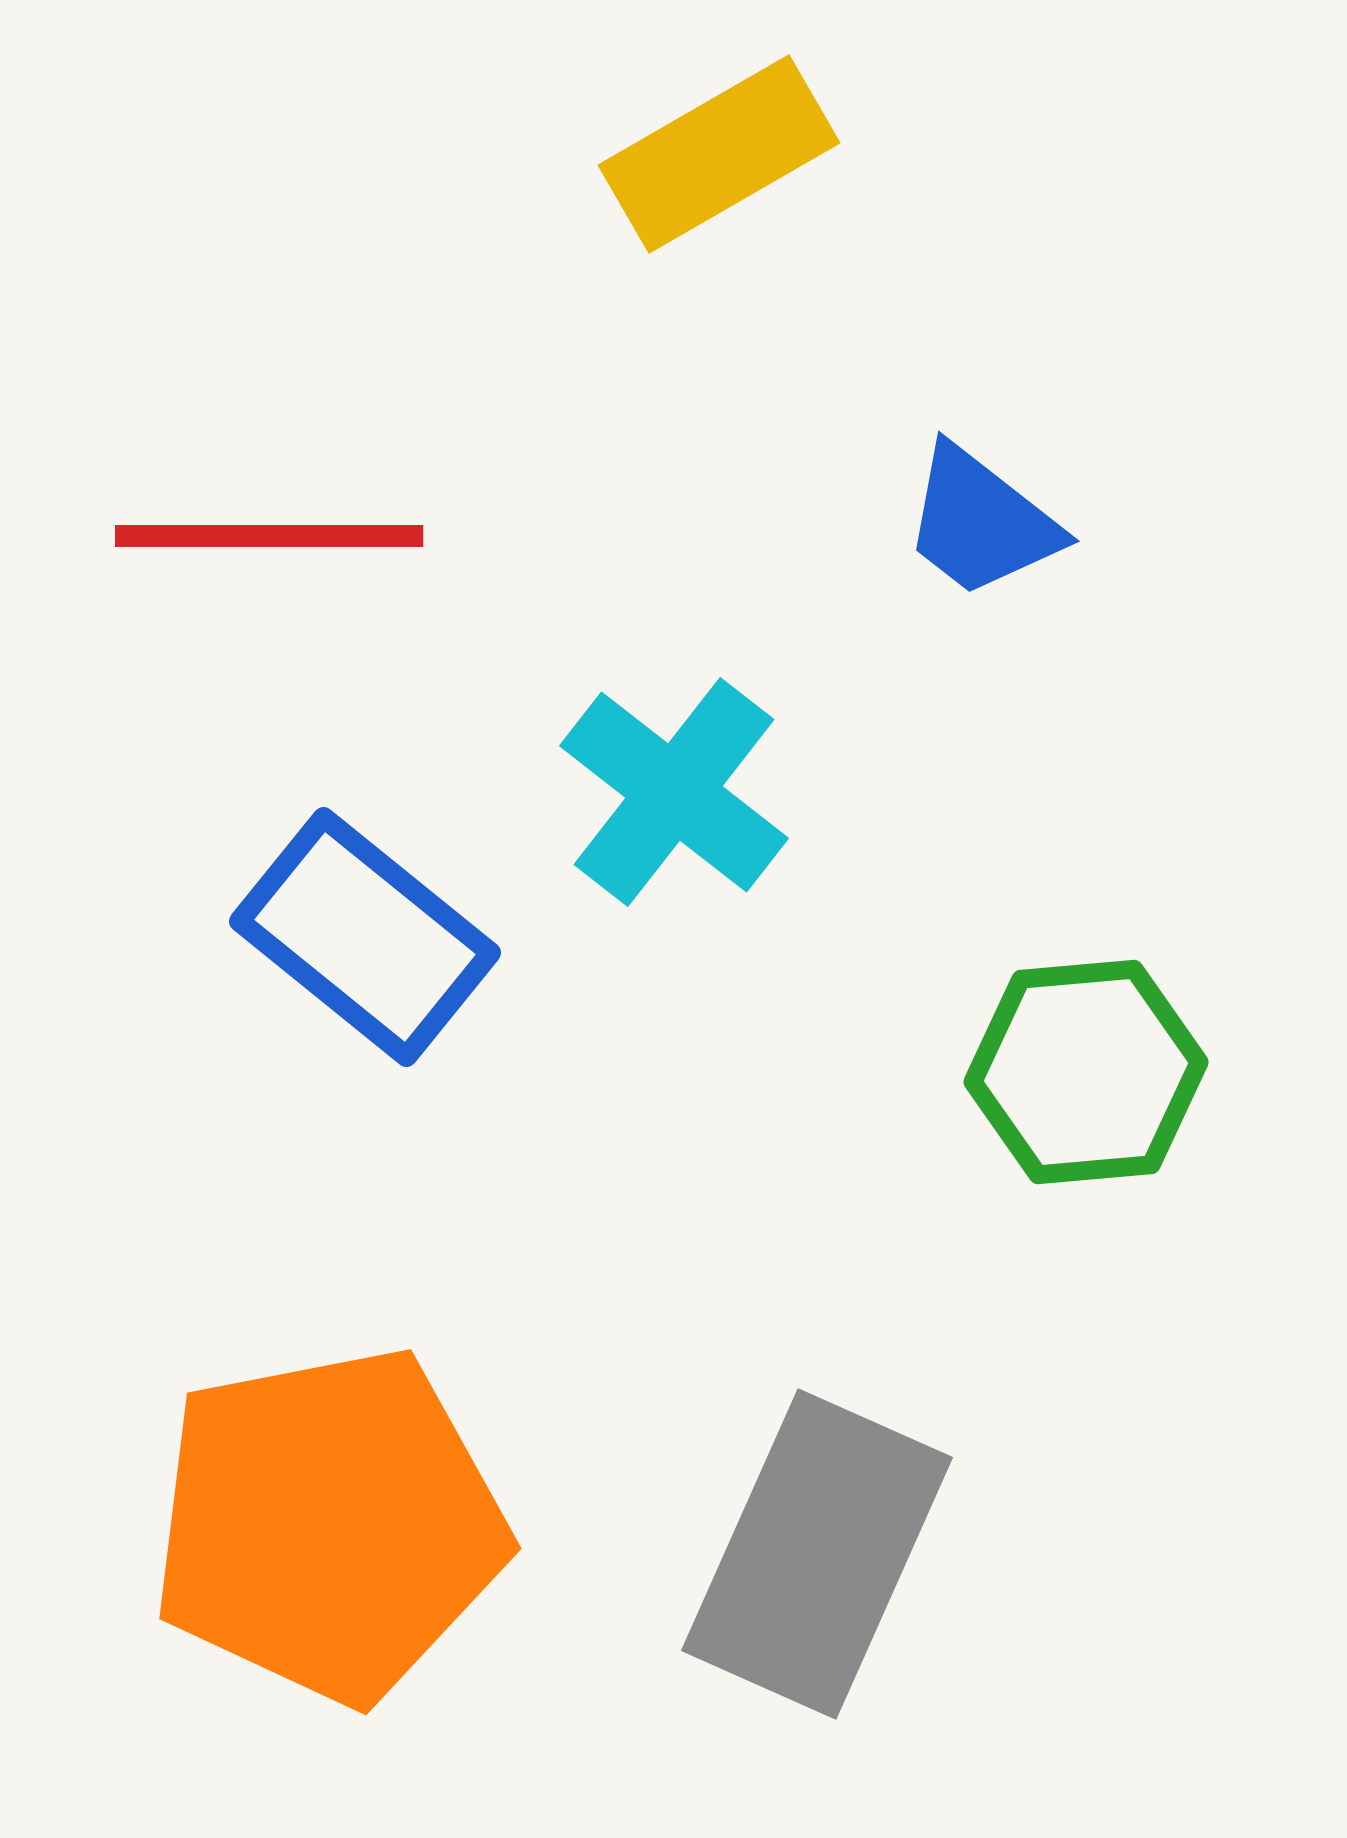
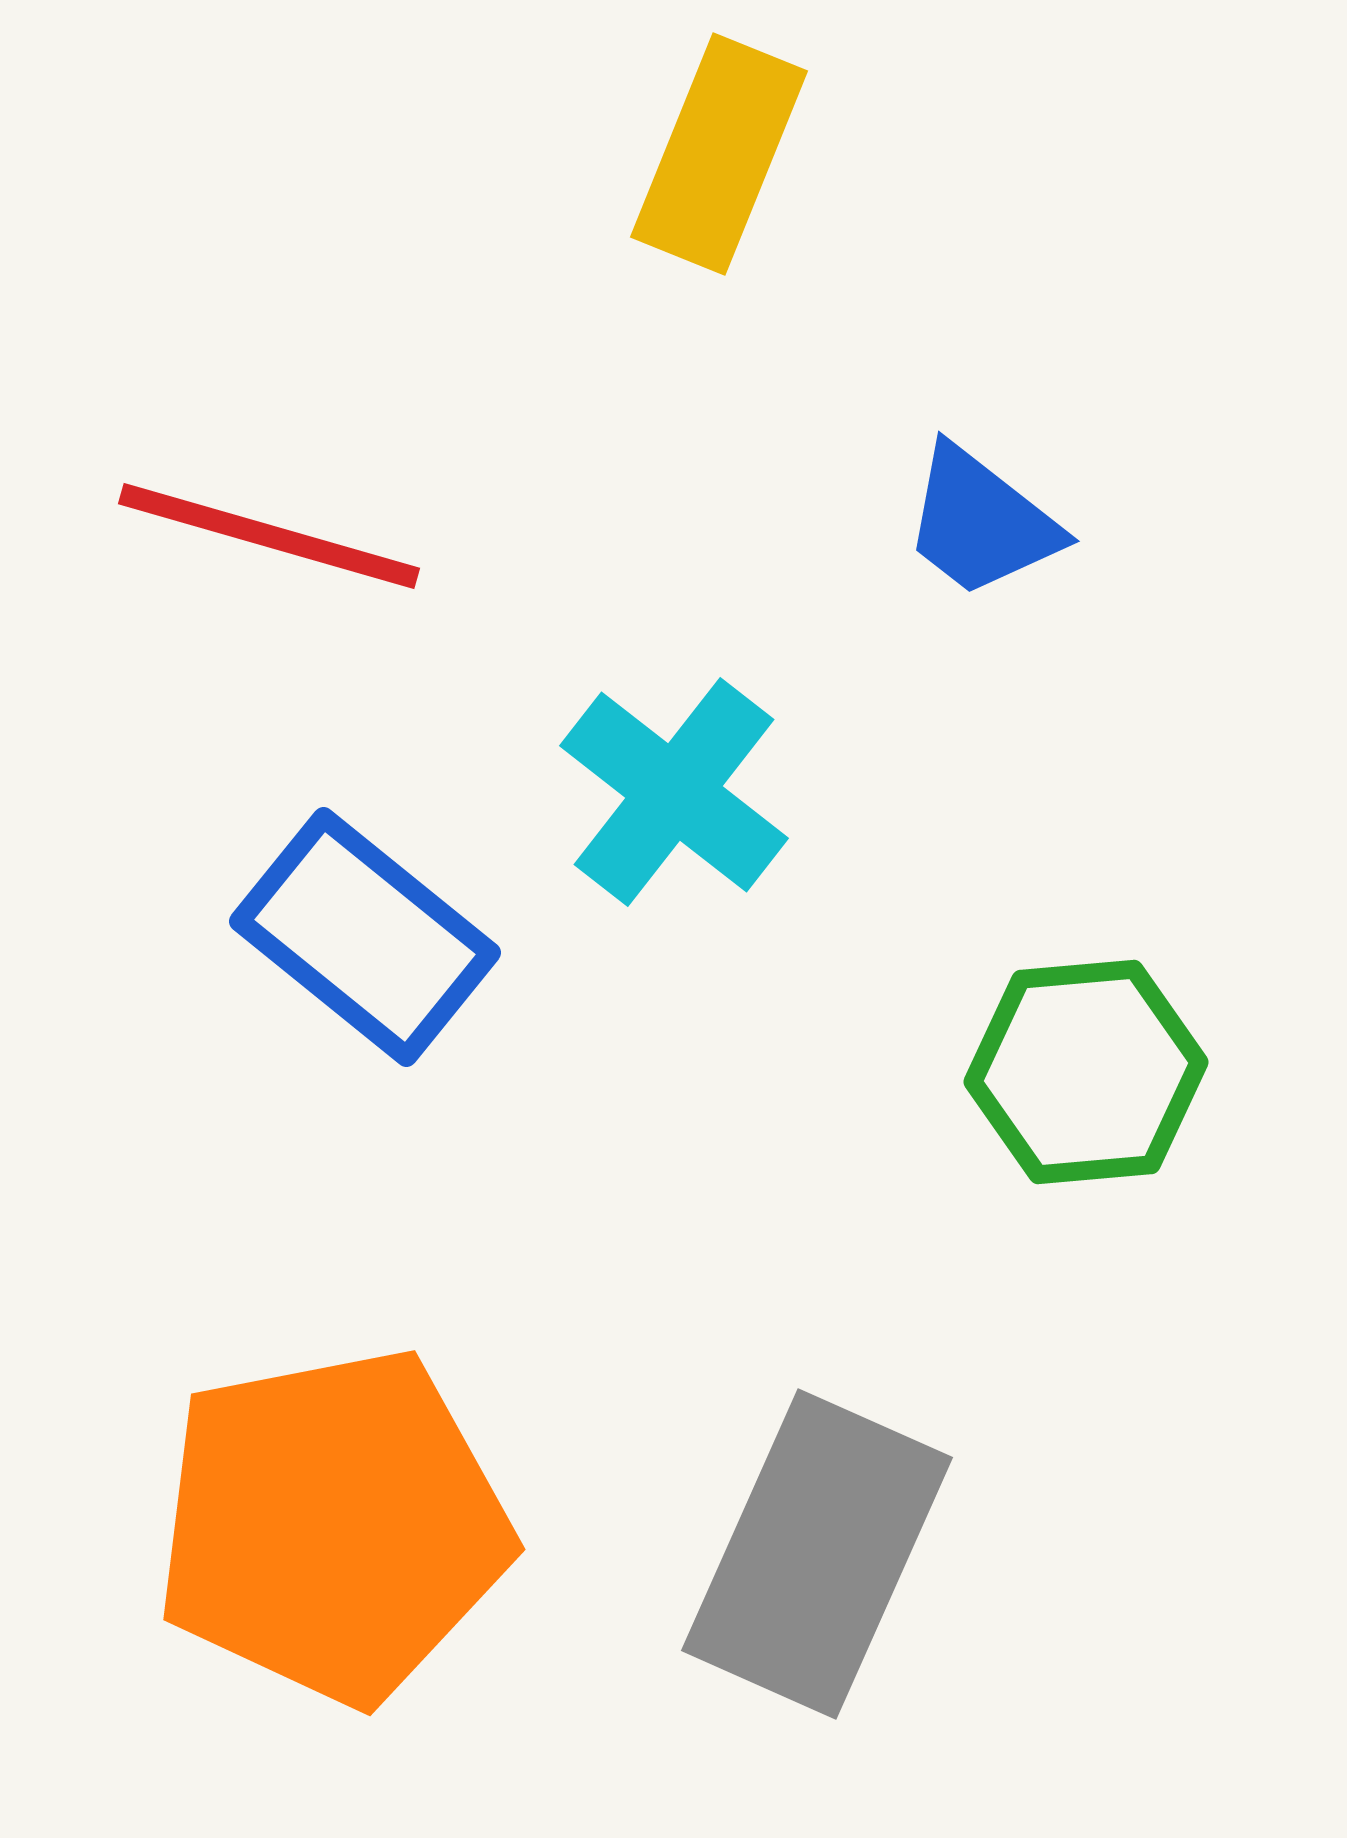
yellow rectangle: rotated 38 degrees counterclockwise
red line: rotated 16 degrees clockwise
orange pentagon: moved 4 px right, 1 px down
